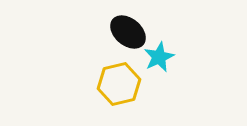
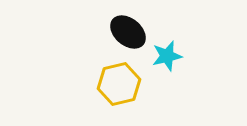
cyan star: moved 8 px right, 1 px up; rotated 12 degrees clockwise
